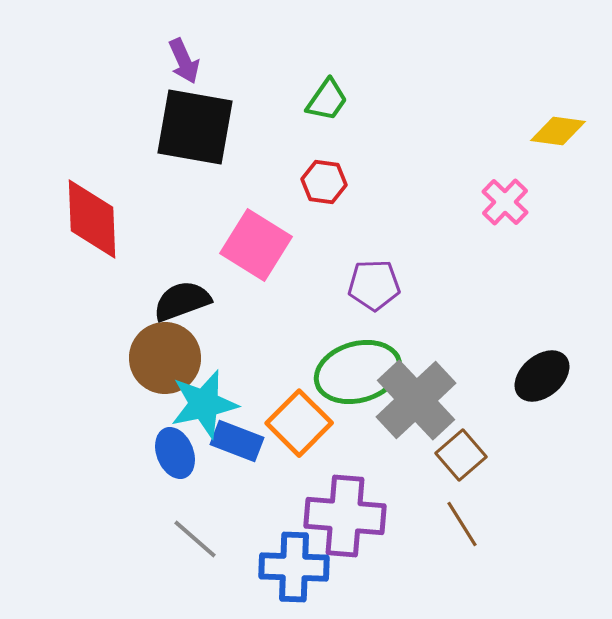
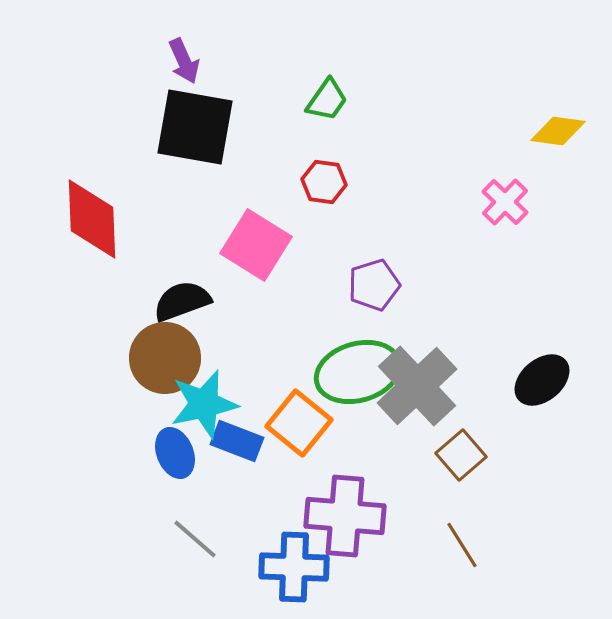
purple pentagon: rotated 15 degrees counterclockwise
black ellipse: moved 4 px down
gray cross: moved 1 px right, 14 px up
orange square: rotated 6 degrees counterclockwise
brown line: moved 21 px down
